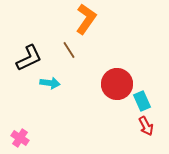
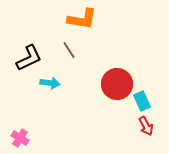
orange L-shape: moved 4 px left; rotated 64 degrees clockwise
